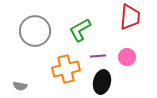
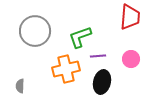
green L-shape: moved 7 px down; rotated 10 degrees clockwise
pink circle: moved 4 px right, 2 px down
gray semicircle: rotated 80 degrees clockwise
